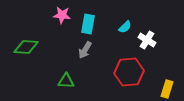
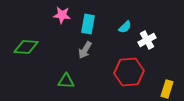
white cross: rotated 30 degrees clockwise
